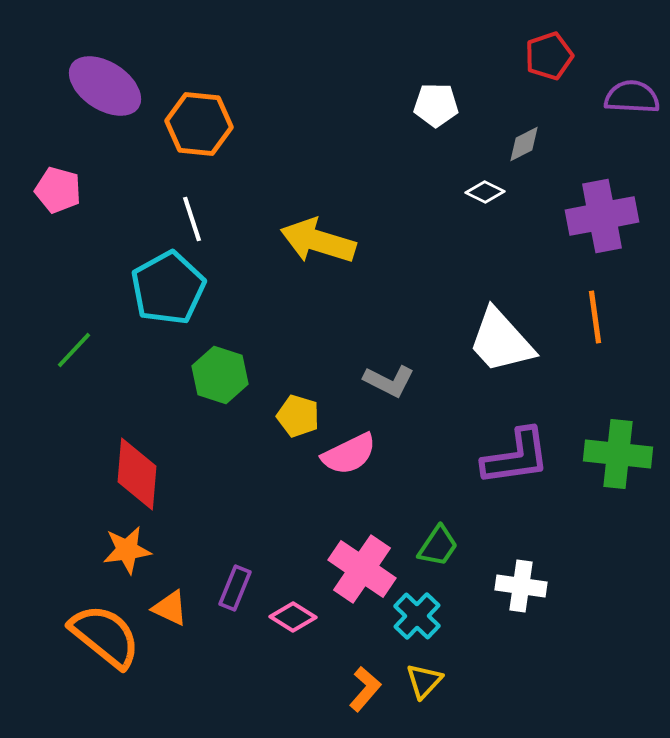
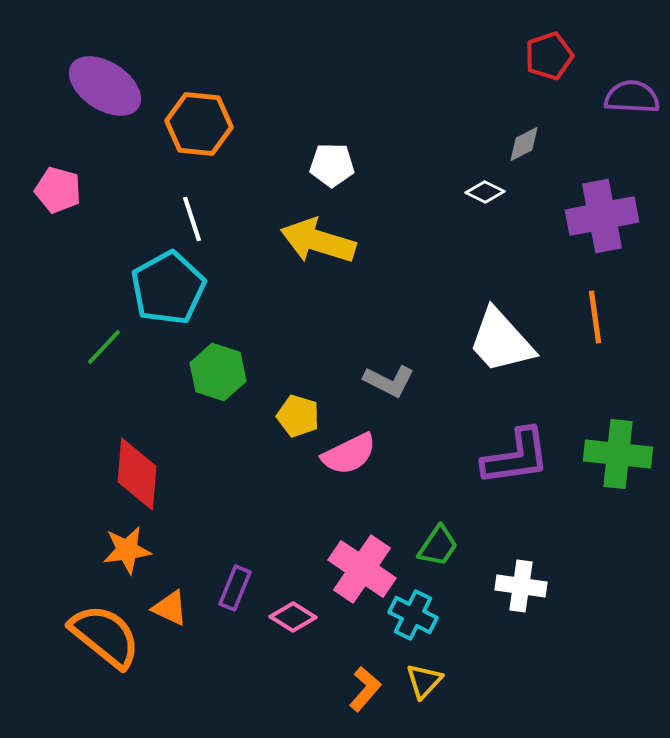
white pentagon: moved 104 px left, 60 px down
green line: moved 30 px right, 3 px up
green hexagon: moved 2 px left, 3 px up
cyan cross: moved 4 px left, 1 px up; rotated 18 degrees counterclockwise
